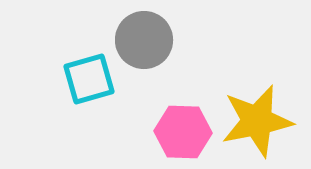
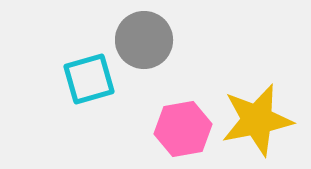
yellow star: moved 1 px up
pink hexagon: moved 3 px up; rotated 12 degrees counterclockwise
